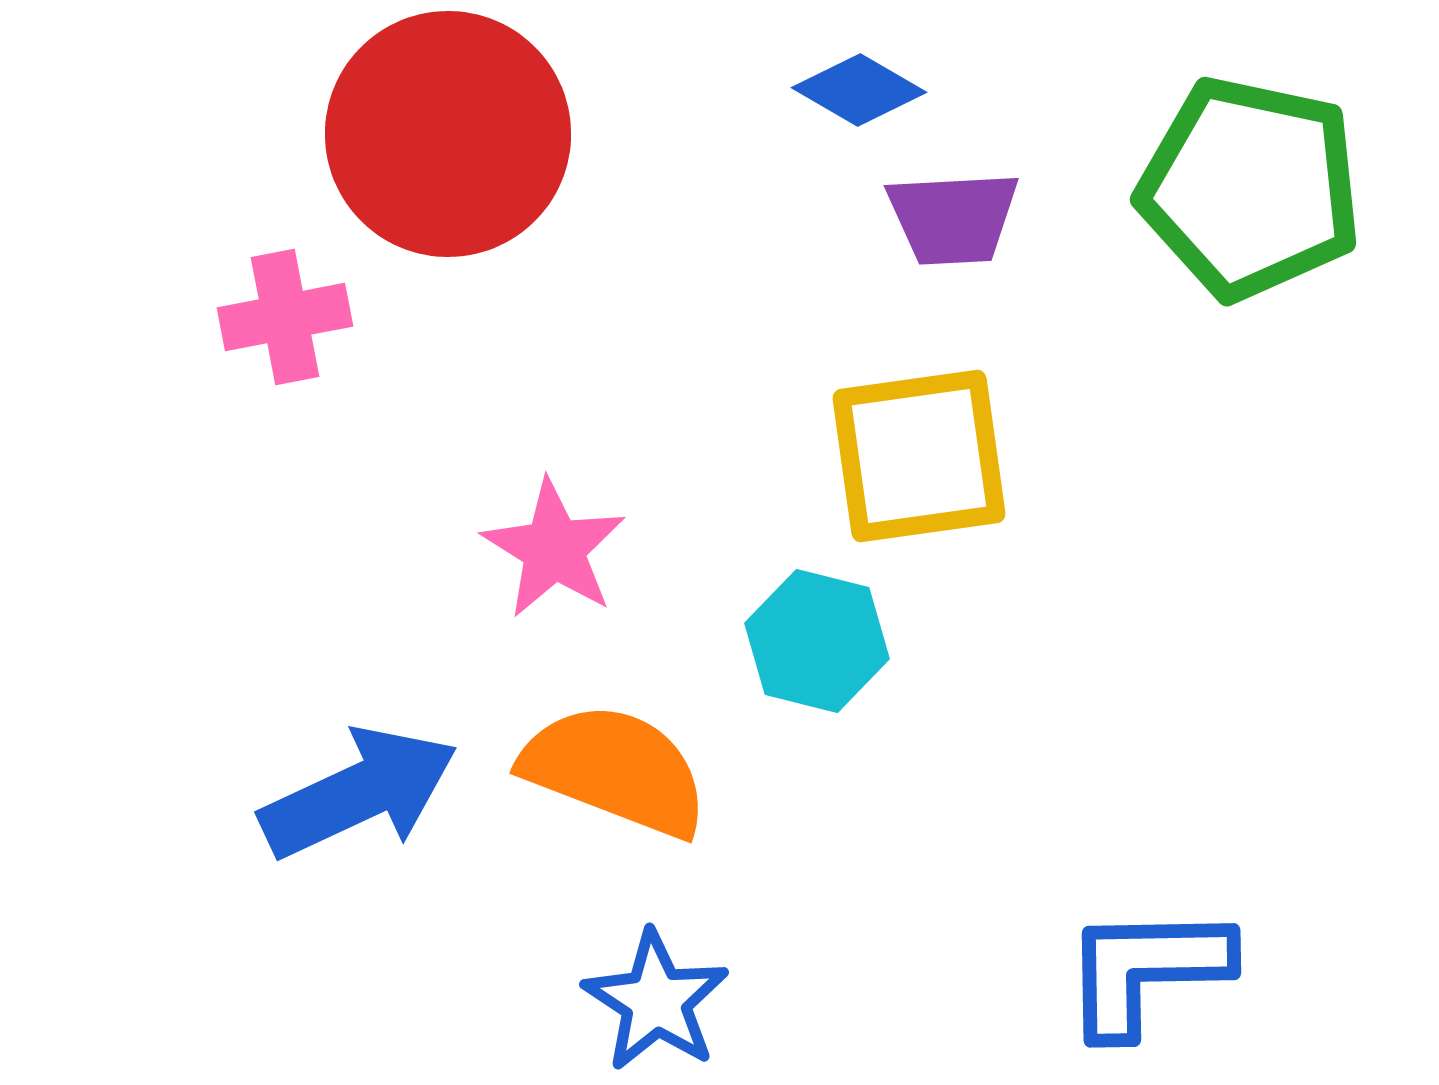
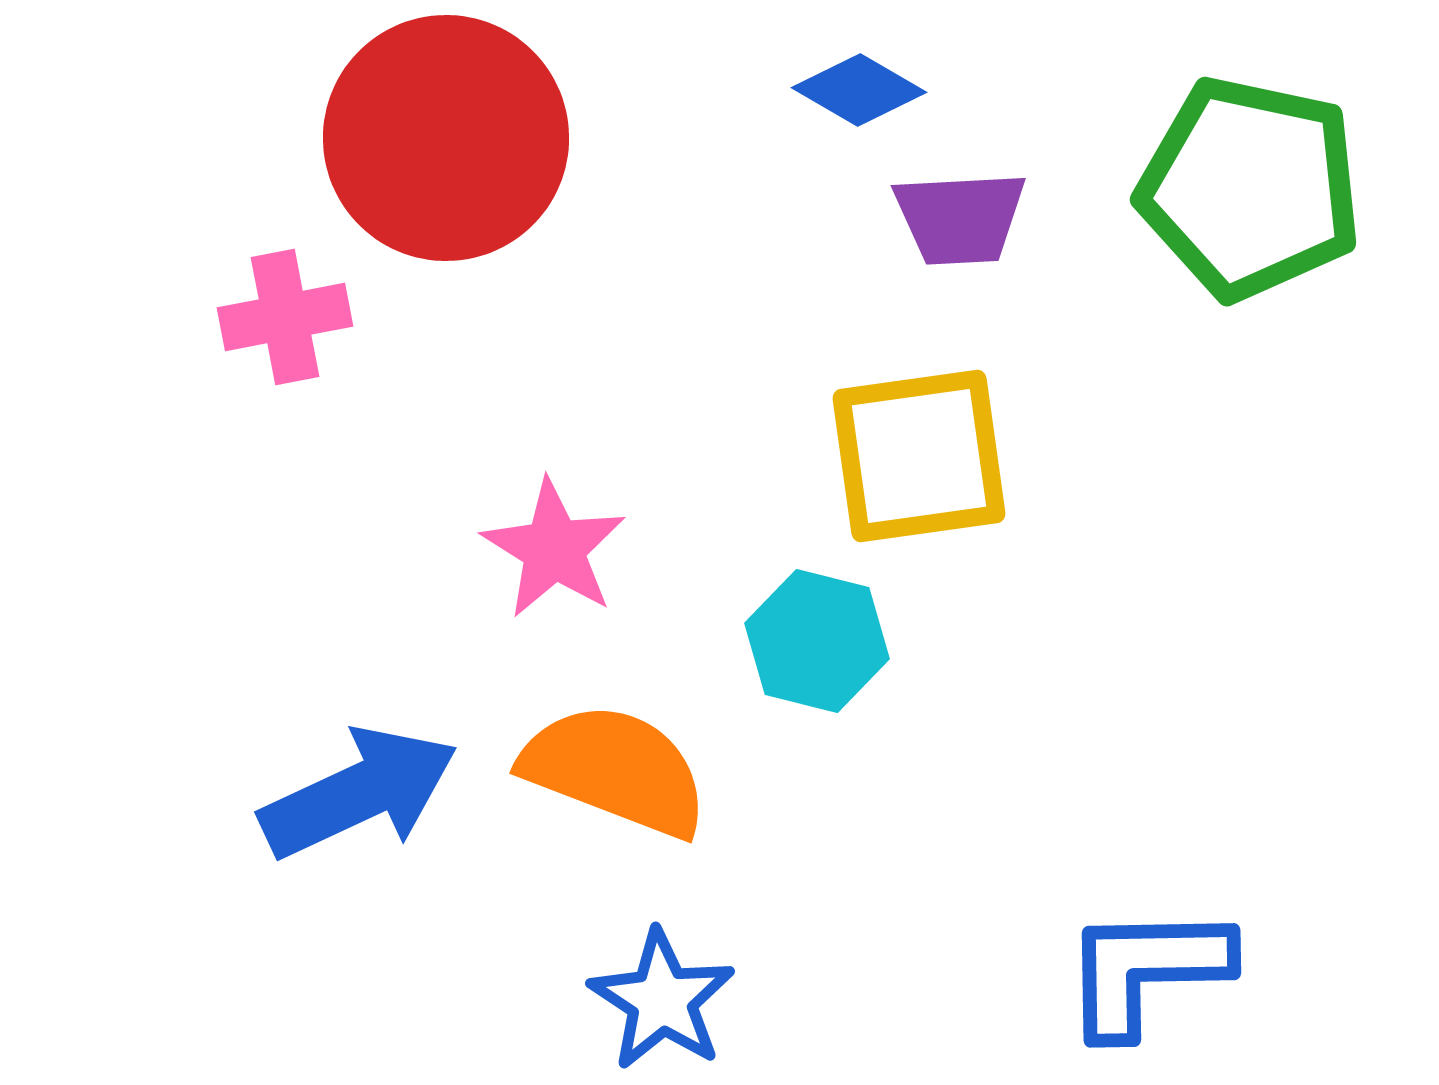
red circle: moved 2 px left, 4 px down
purple trapezoid: moved 7 px right
blue star: moved 6 px right, 1 px up
